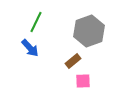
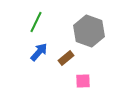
gray hexagon: rotated 20 degrees counterclockwise
blue arrow: moved 9 px right, 4 px down; rotated 96 degrees counterclockwise
brown rectangle: moved 7 px left, 3 px up
